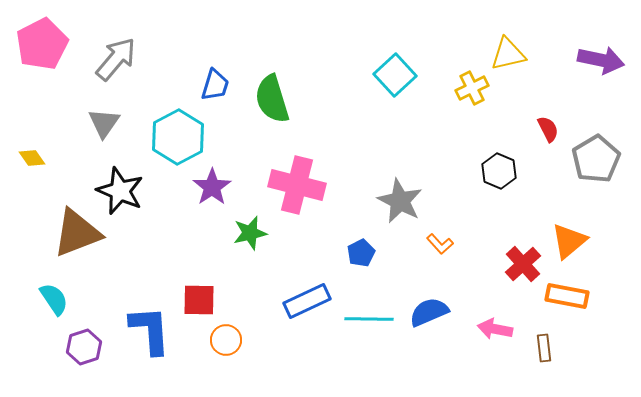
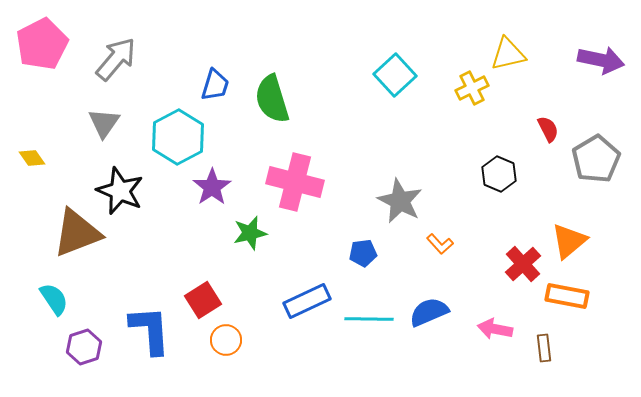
black hexagon: moved 3 px down
pink cross: moved 2 px left, 3 px up
blue pentagon: moved 2 px right; rotated 20 degrees clockwise
red square: moved 4 px right; rotated 33 degrees counterclockwise
